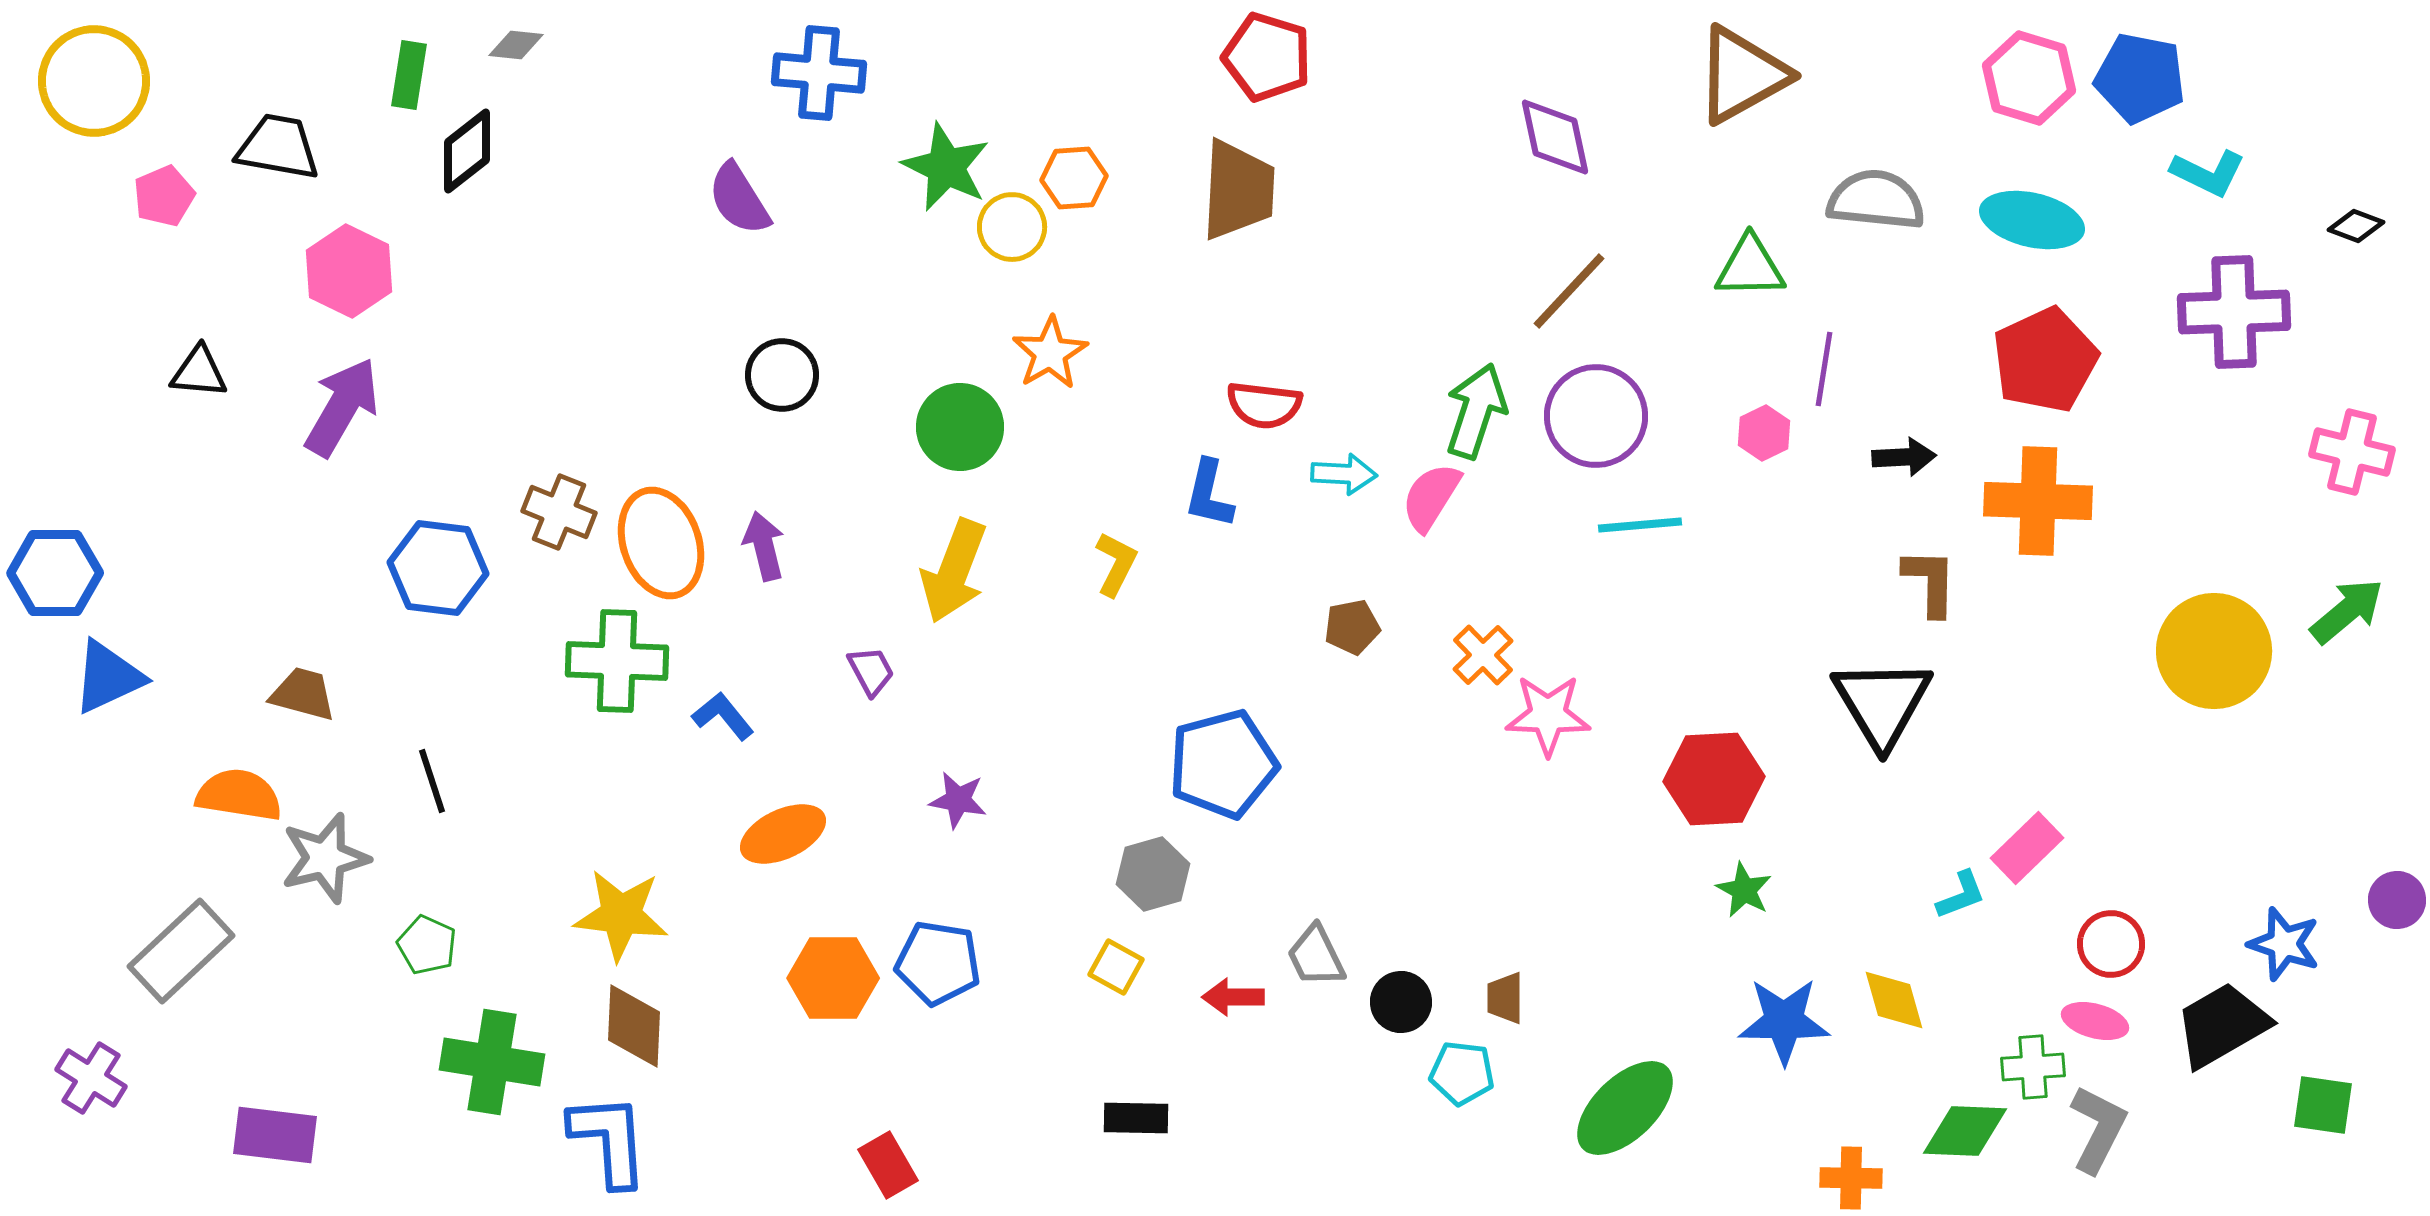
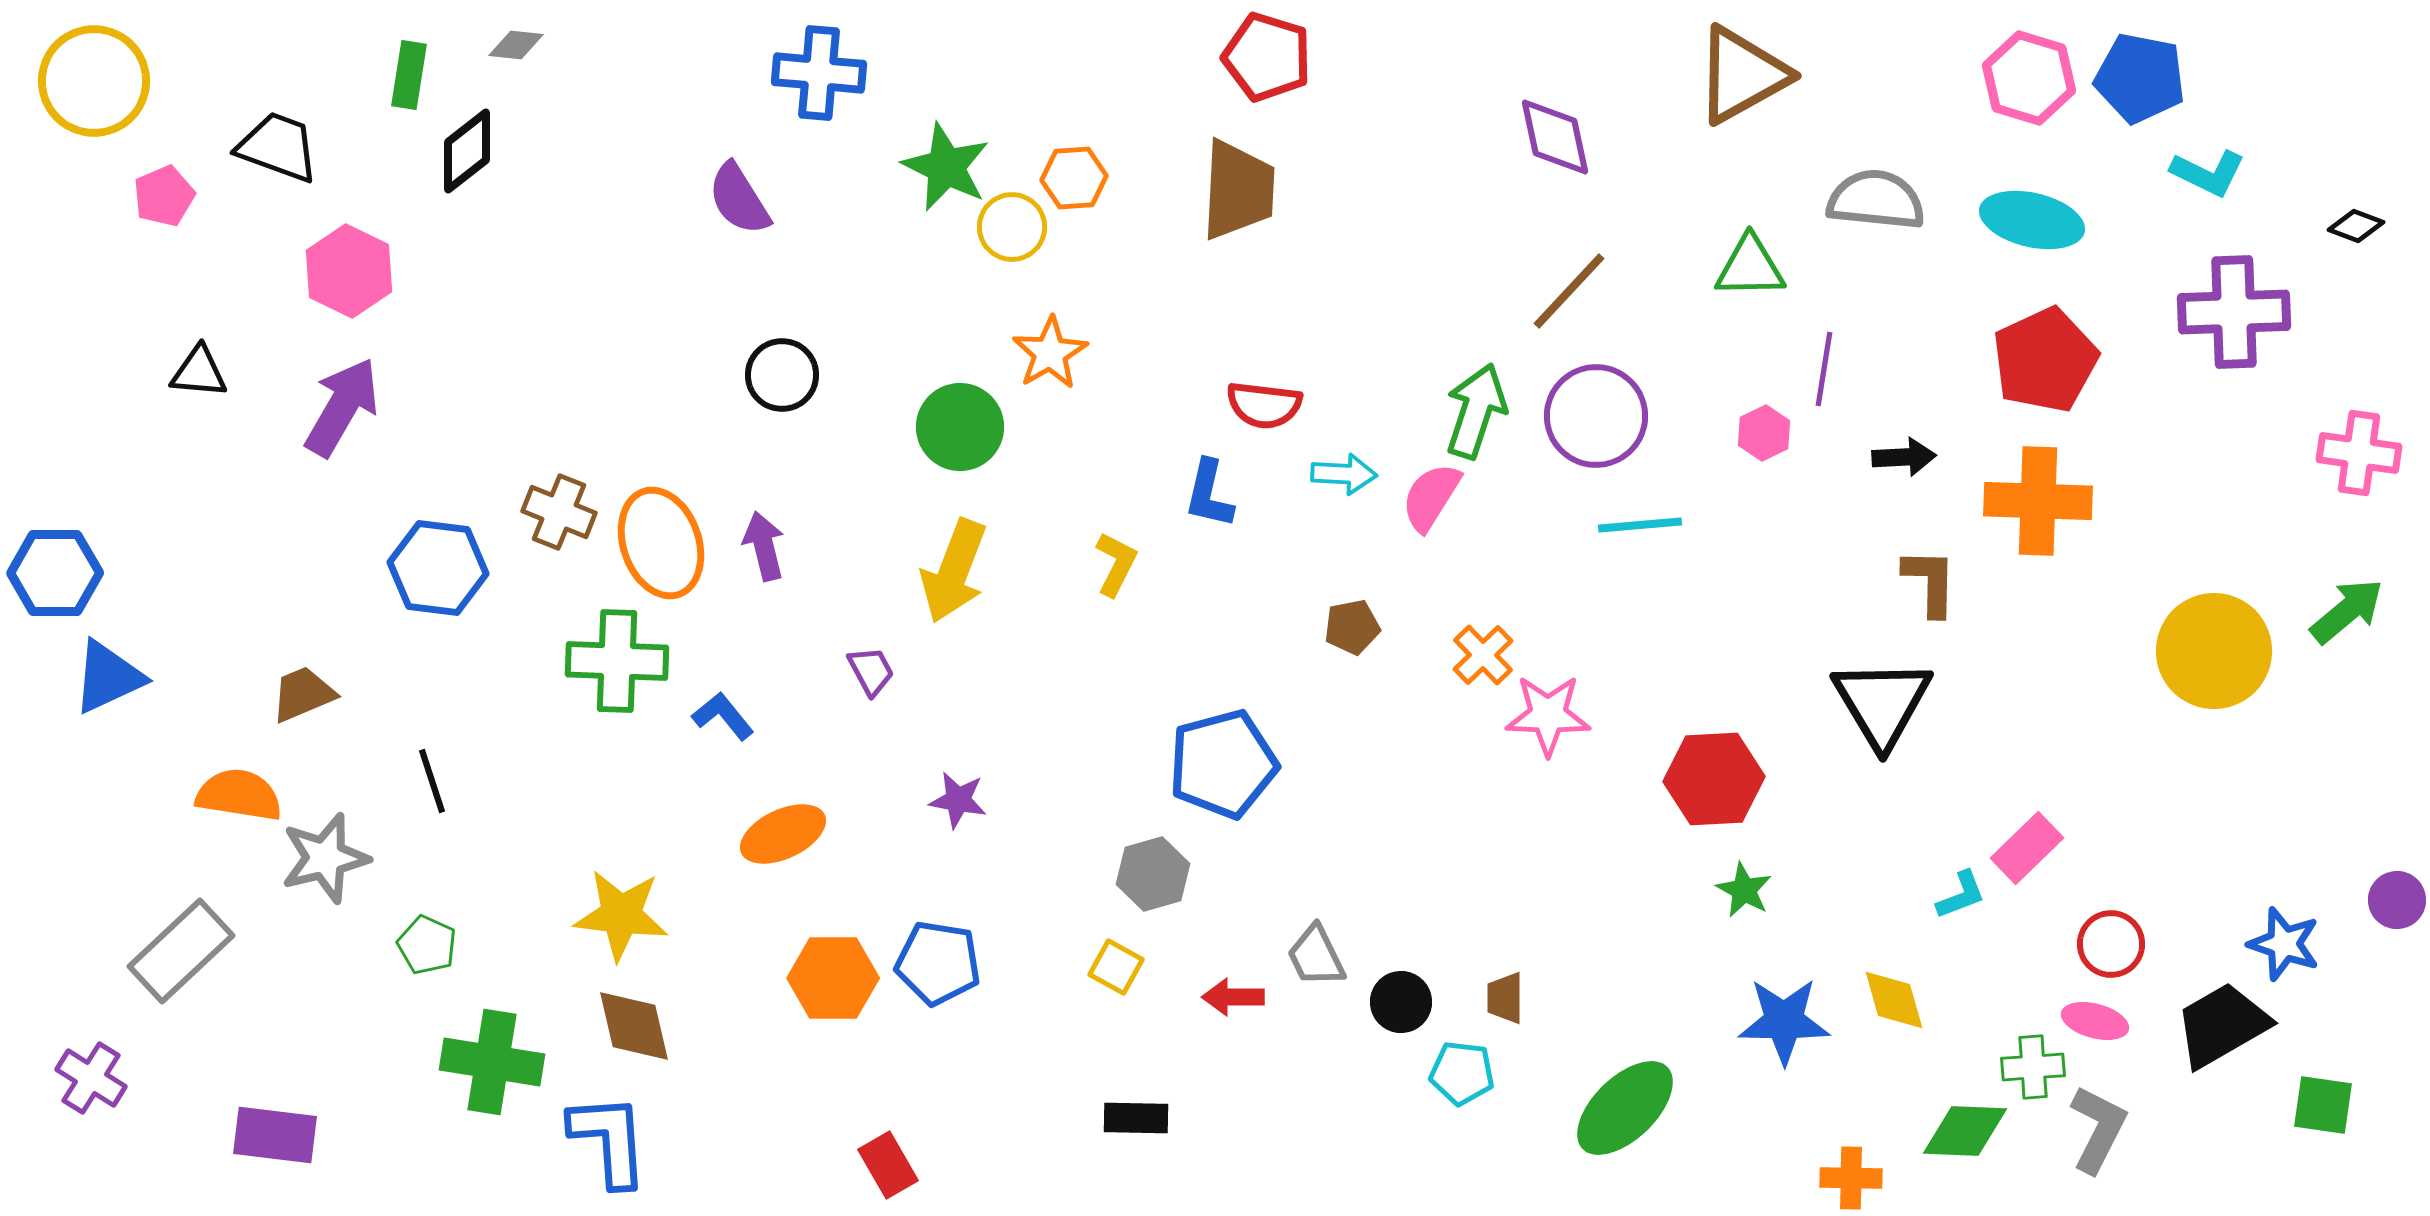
black trapezoid at (278, 147): rotated 10 degrees clockwise
pink cross at (2352, 452): moved 7 px right, 1 px down; rotated 6 degrees counterclockwise
brown trapezoid at (303, 694): rotated 38 degrees counterclockwise
brown diamond at (634, 1026): rotated 16 degrees counterclockwise
